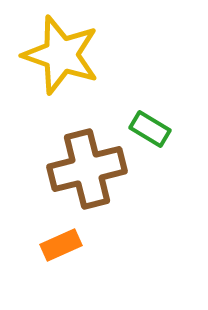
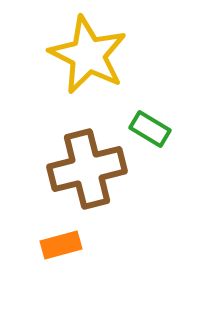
yellow star: moved 27 px right; rotated 8 degrees clockwise
orange rectangle: rotated 9 degrees clockwise
